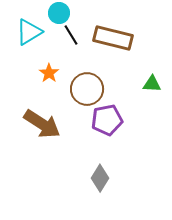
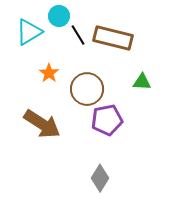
cyan circle: moved 3 px down
black line: moved 7 px right
green triangle: moved 10 px left, 2 px up
